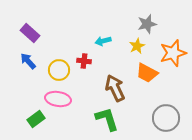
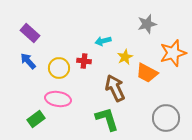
yellow star: moved 12 px left, 11 px down
yellow circle: moved 2 px up
